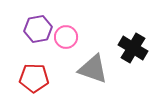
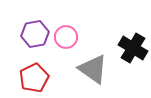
purple hexagon: moved 3 px left, 5 px down
gray triangle: rotated 16 degrees clockwise
red pentagon: rotated 28 degrees counterclockwise
